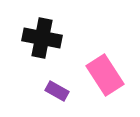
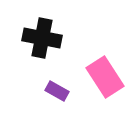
pink rectangle: moved 2 px down
